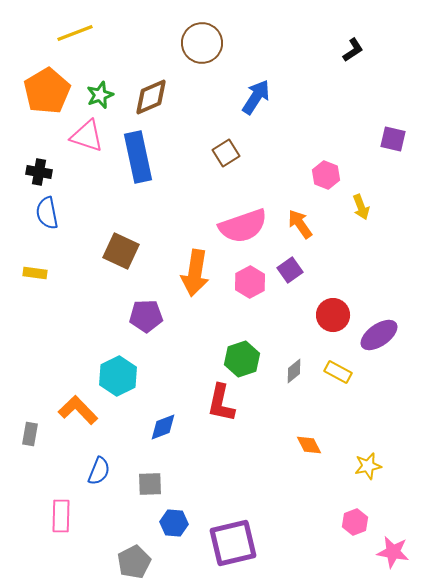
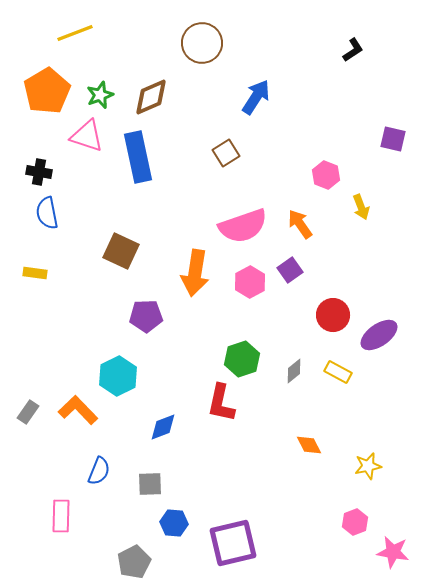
gray rectangle at (30, 434): moved 2 px left, 22 px up; rotated 25 degrees clockwise
